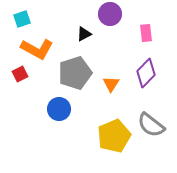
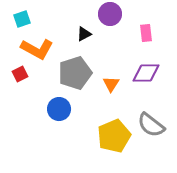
purple diamond: rotated 44 degrees clockwise
